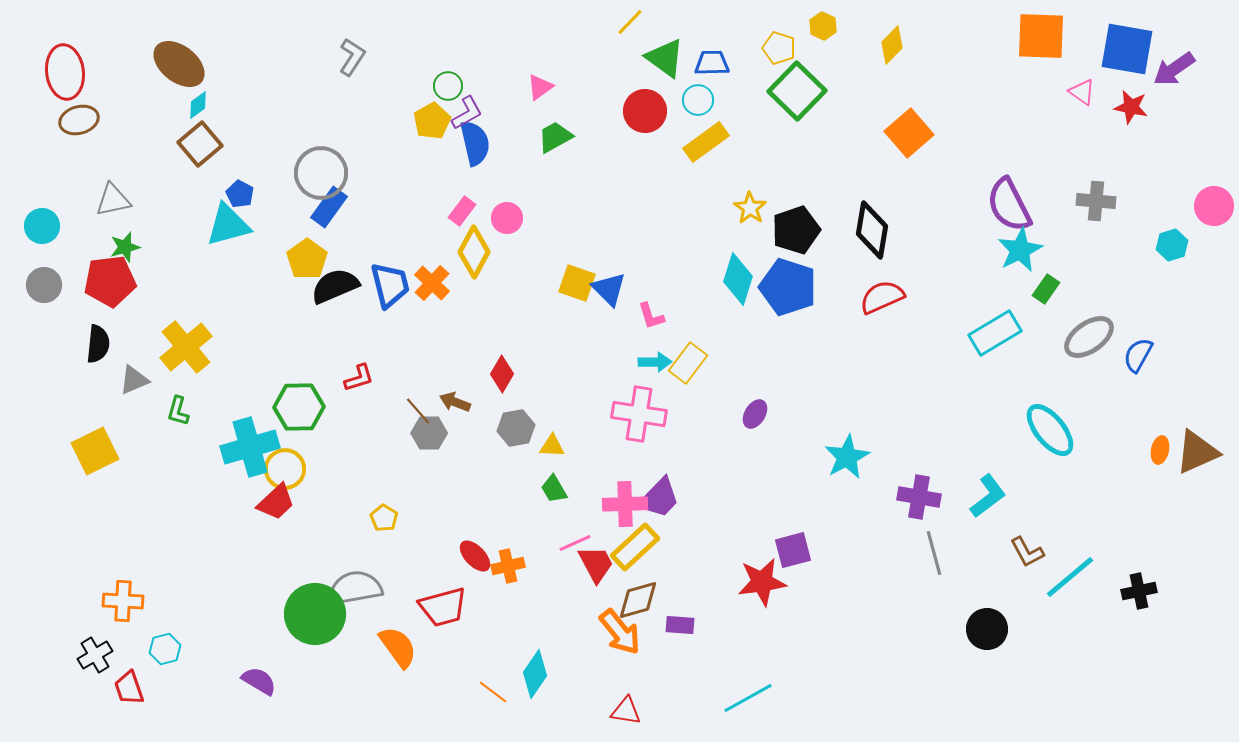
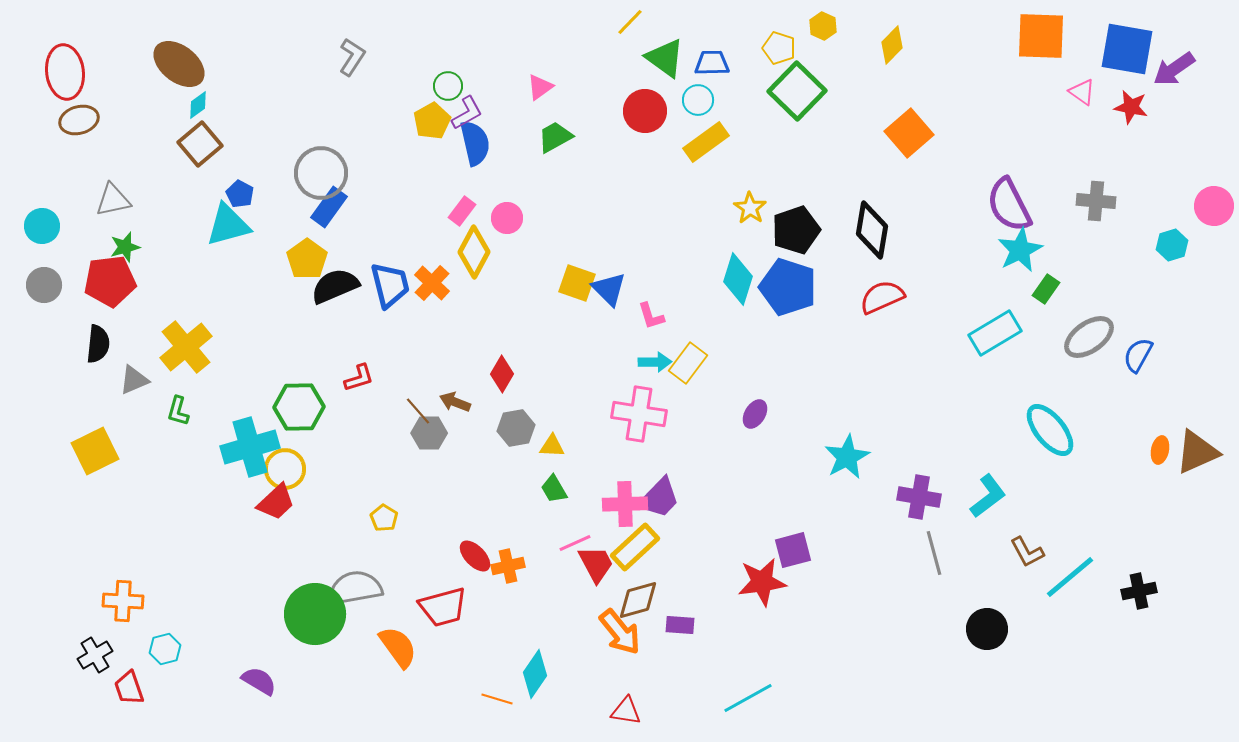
orange line at (493, 692): moved 4 px right, 7 px down; rotated 20 degrees counterclockwise
